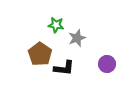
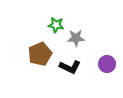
gray star: moved 1 px left; rotated 18 degrees clockwise
brown pentagon: rotated 15 degrees clockwise
black L-shape: moved 6 px right, 1 px up; rotated 20 degrees clockwise
